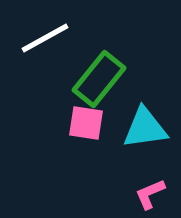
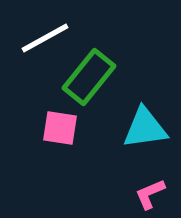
green rectangle: moved 10 px left, 2 px up
pink square: moved 26 px left, 5 px down
